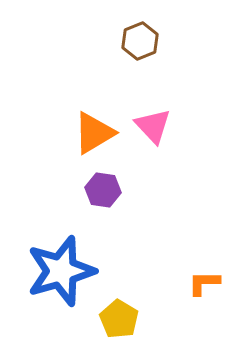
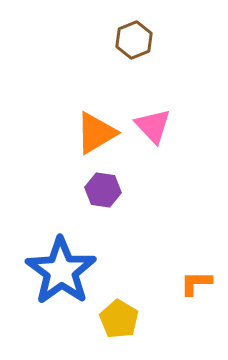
brown hexagon: moved 6 px left, 1 px up
orange triangle: moved 2 px right
blue star: rotated 20 degrees counterclockwise
orange L-shape: moved 8 px left
